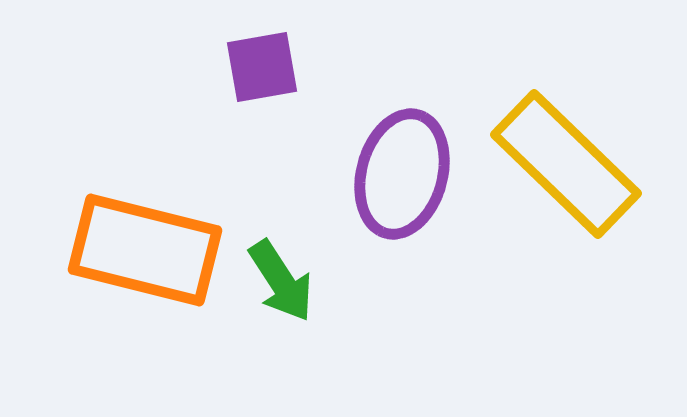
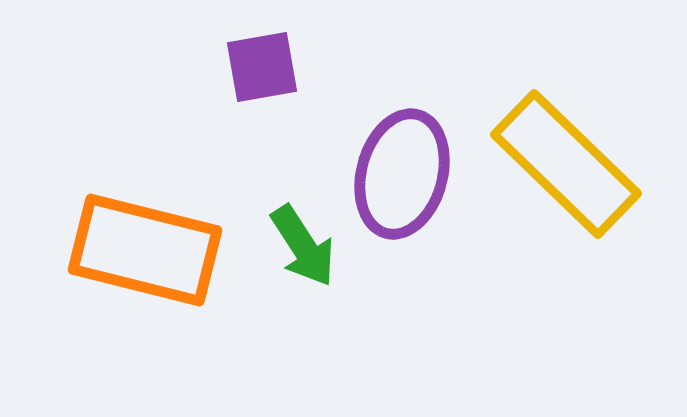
green arrow: moved 22 px right, 35 px up
